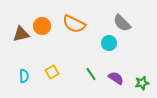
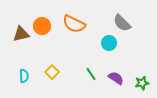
yellow square: rotated 16 degrees counterclockwise
